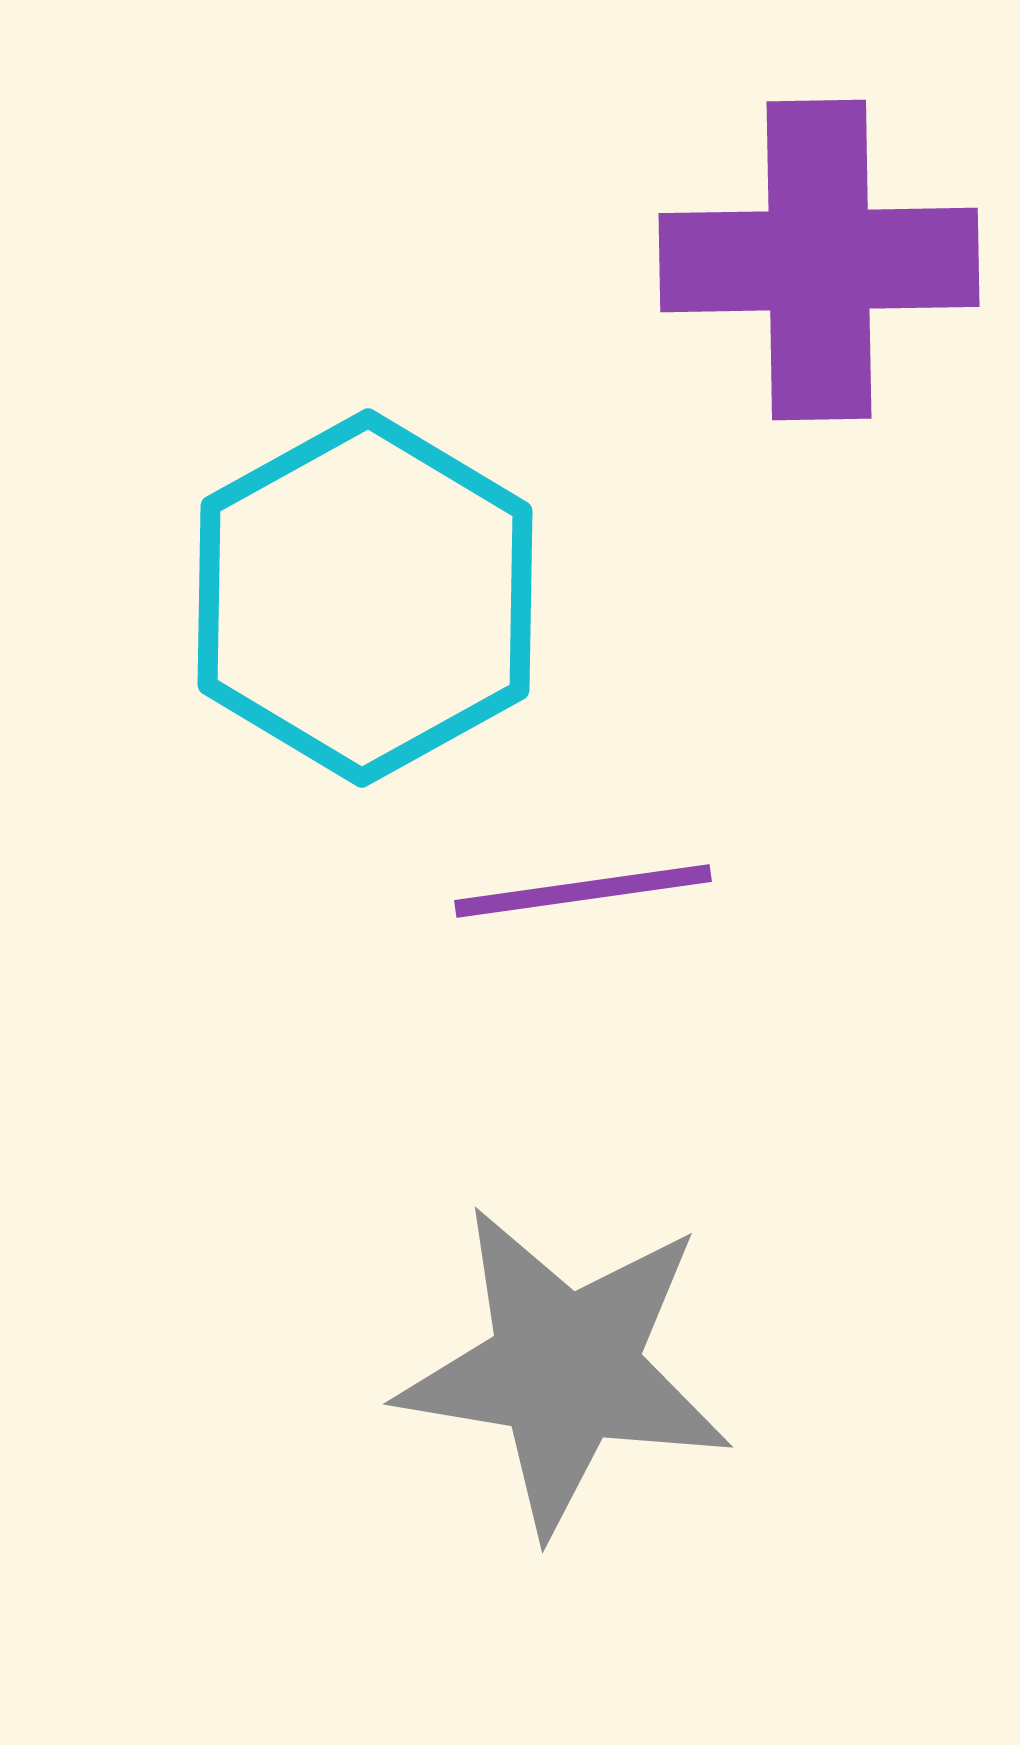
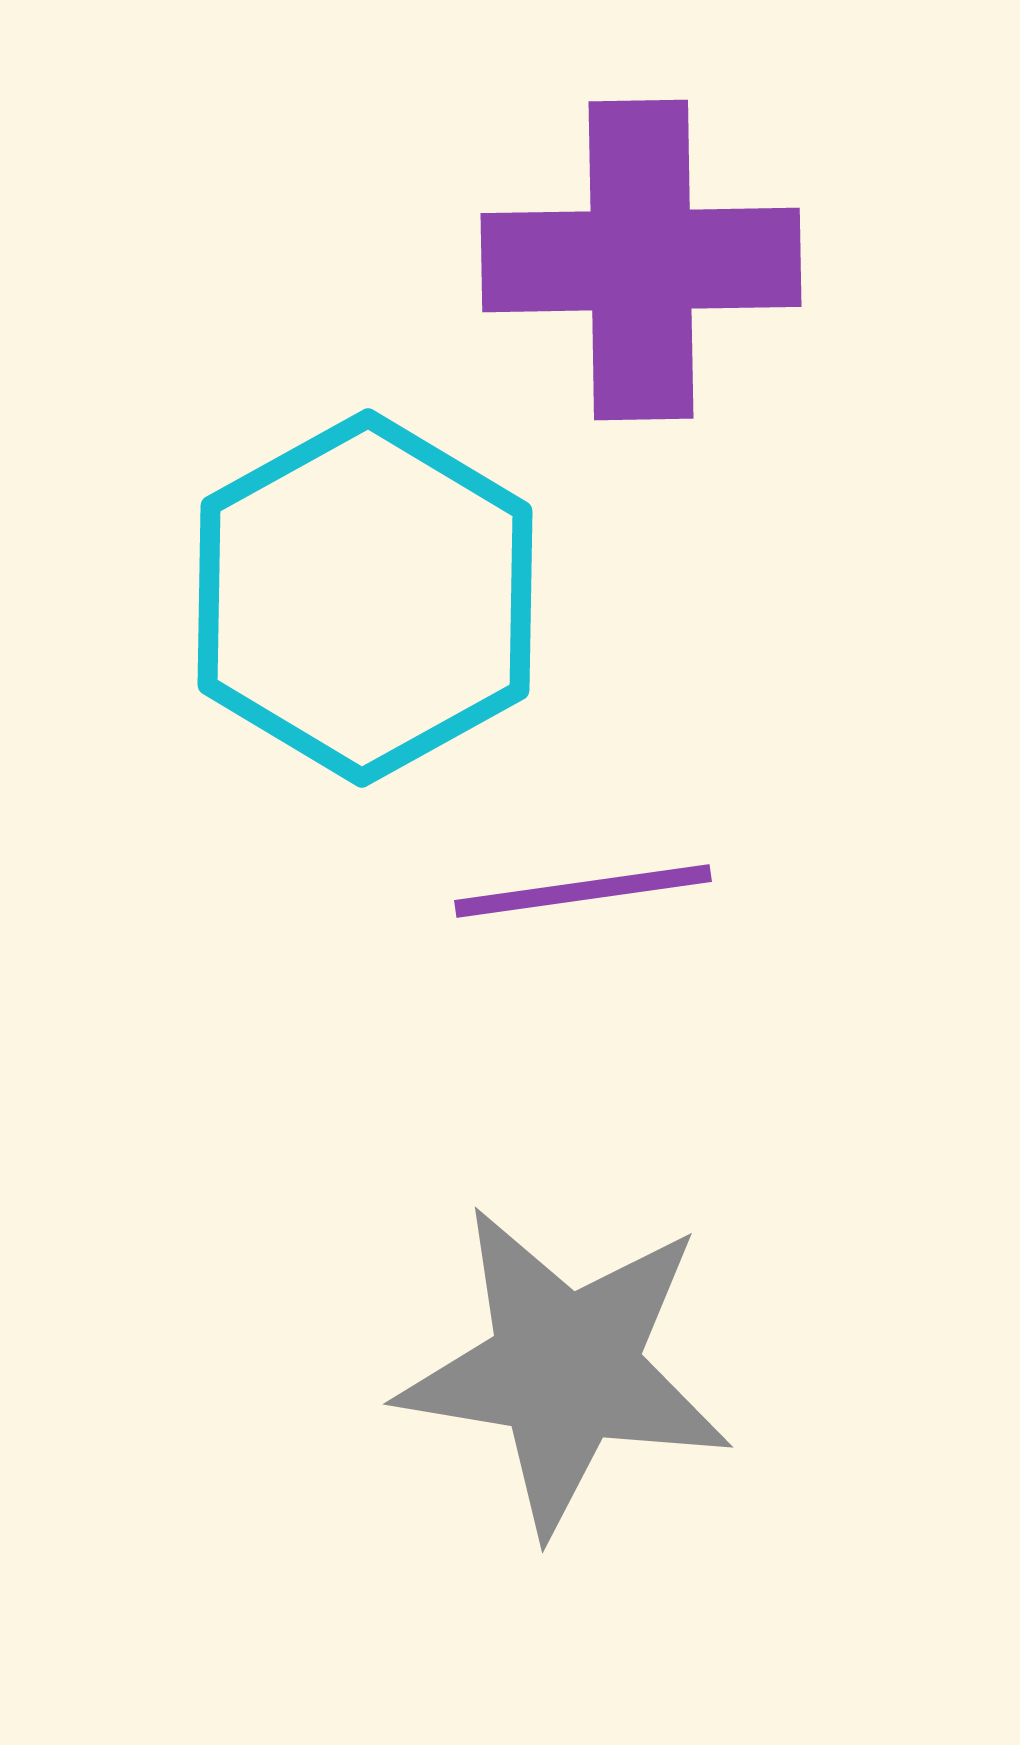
purple cross: moved 178 px left
